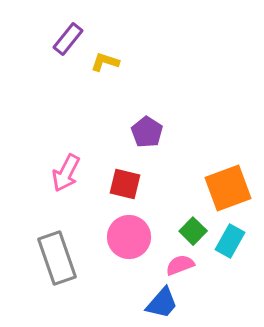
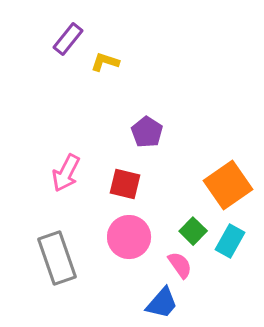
orange square: moved 3 px up; rotated 15 degrees counterclockwise
pink semicircle: rotated 76 degrees clockwise
